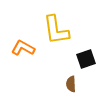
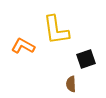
orange L-shape: moved 2 px up
